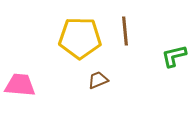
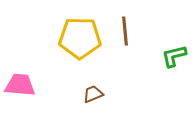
brown trapezoid: moved 5 px left, 14 px down
